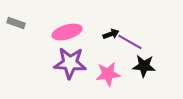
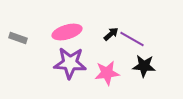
gray rectangle: moved 2 px right, 15 px down
black arrow: rotated 21 degrees counterclockwise
purple line: moved 2 px right, 3 px up
pink star: moved 1 px left, 1 px up
